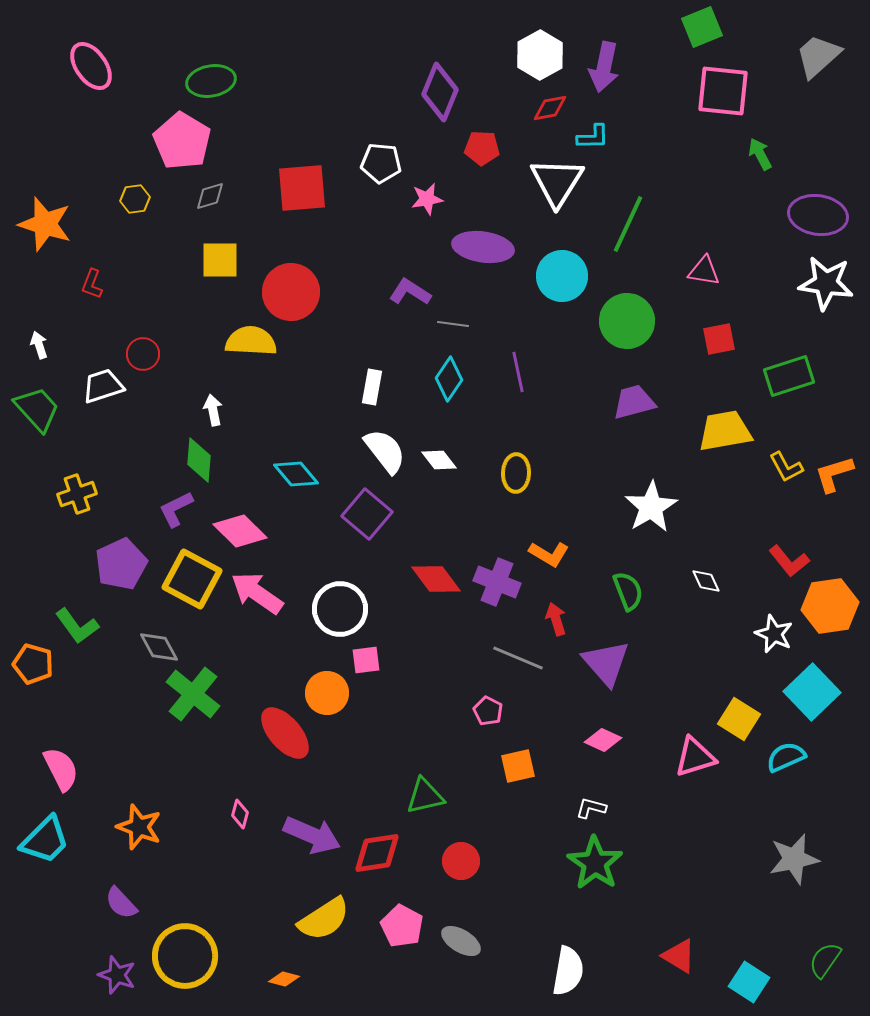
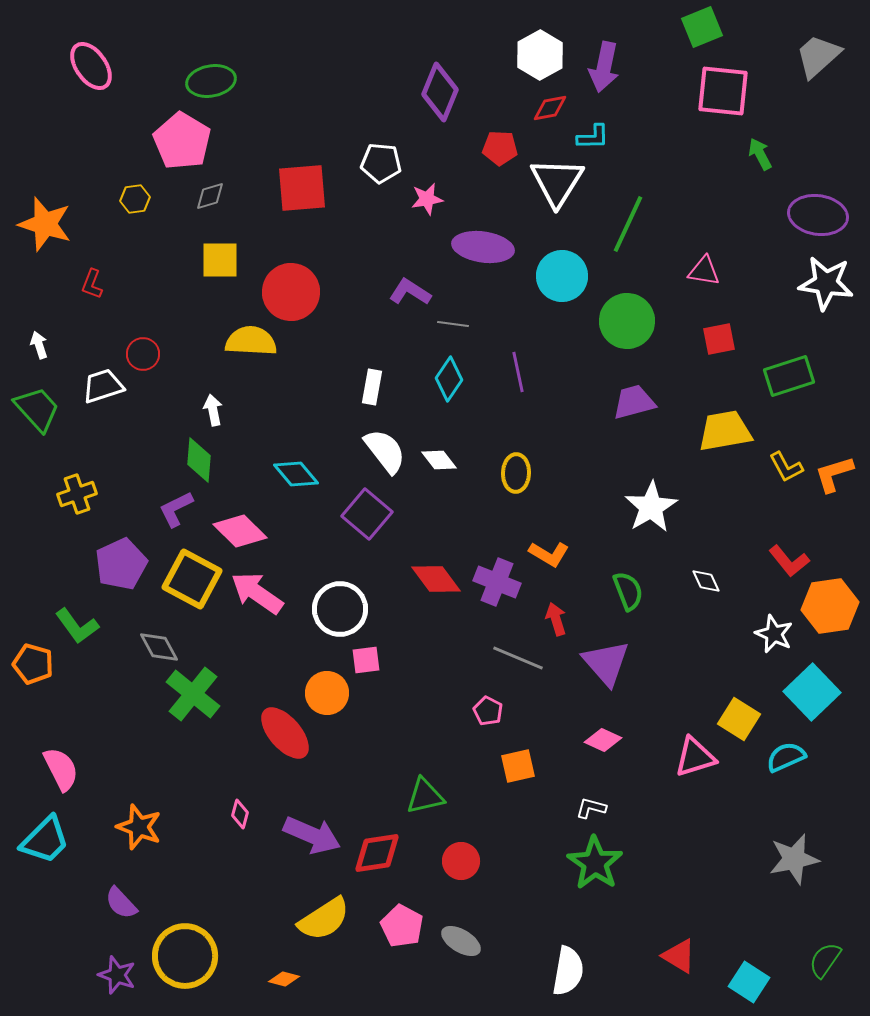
red pentagon at (482, 148): moved 18 px right
